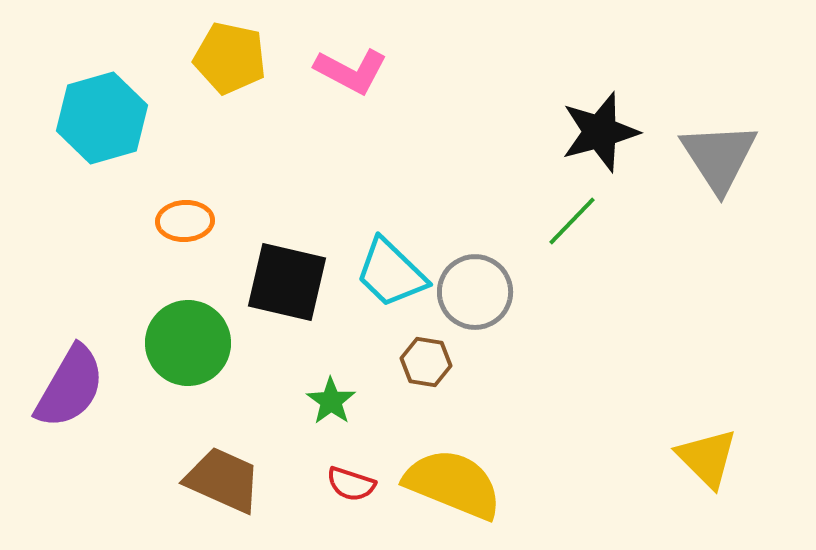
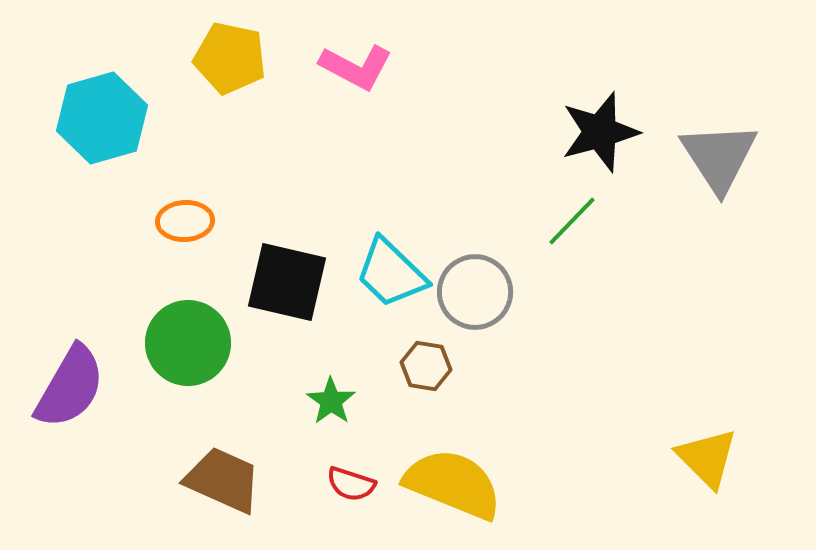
pink L-shape: moved 5 px right, 4 px up
brown hexagon: moved 4 px down
